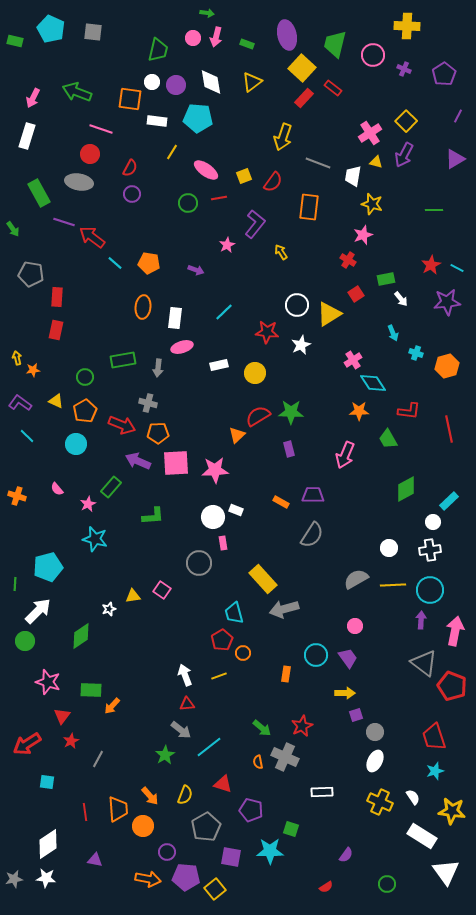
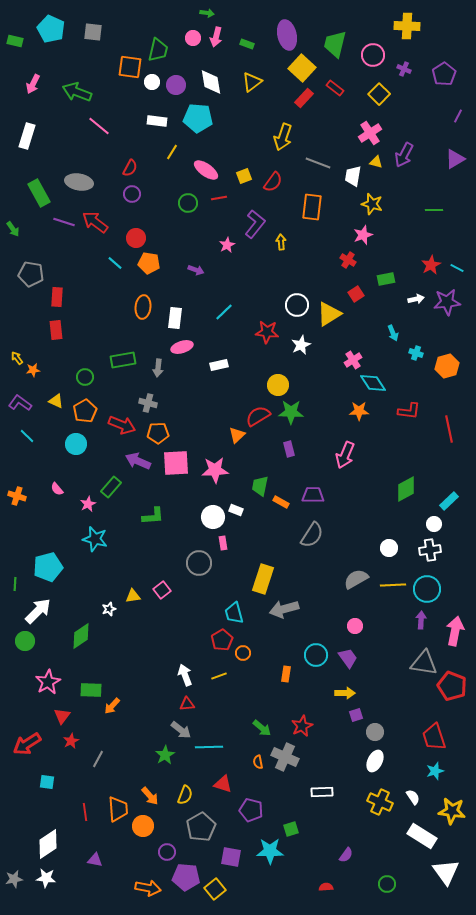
red rectangle at (333, 88): moved 2 px right
pink arrow at (33, 98): moved 14 px up
orange square at (130, 99): moved 32 px up
yellow square at (406, 121): moved 27 px left, 27 px up
pink line at (101, 129): moved 2 px left, 3 px up; rotated 20 degrees clockwise
red circle at (90, 154): moved 46 px right, 84 px down
orange rectangle at (309, 207): moved 3 px right
red arrow at (92, 237): moved 3 px right, 15 px up
yellow arrow at (281, 252): moved 10 px up; rotated 28 degrees clockwise
white arrow at (401, 299): moved 15 px right; rotated 63 degrees counterclockwise
red rectangle at (56, 330): rotated 18 degrees counterclockwise
yellow arrow at (17, 358): rotated 24 degrees counterclockwise
yellow circle at (255, 373): moved 23 px right, 12 px down
green trapezoid at (388, 439): moved 128 px left, 47 px down; rotated 40 degrees clockwise
white circle at (433, 522): moved 1 px right, 2 px down
yellow rectangle at (263, 579): rotated 60 degrees clockwise
pink square at (162, 590): rotated 18 degrees clockwise
cyan circle at (430, 590): moved 3 px left, 1 px up
gray triangle at (424, 663): rotated 28 degrees counterclockwise
pink star at (48, 682): rotated 25 degrees clockwise
cyan line at (209, 747): rotated 36 degrees clockwise
gray pentagon at (206, 827): moved 5 px left
green square at (291, 829): rotated 35 degrees counterclockwise
orange arrow at (148, 879): moved 9 px down
red semicircle at (326, 887): rotated 152 degrees counterclockwise
